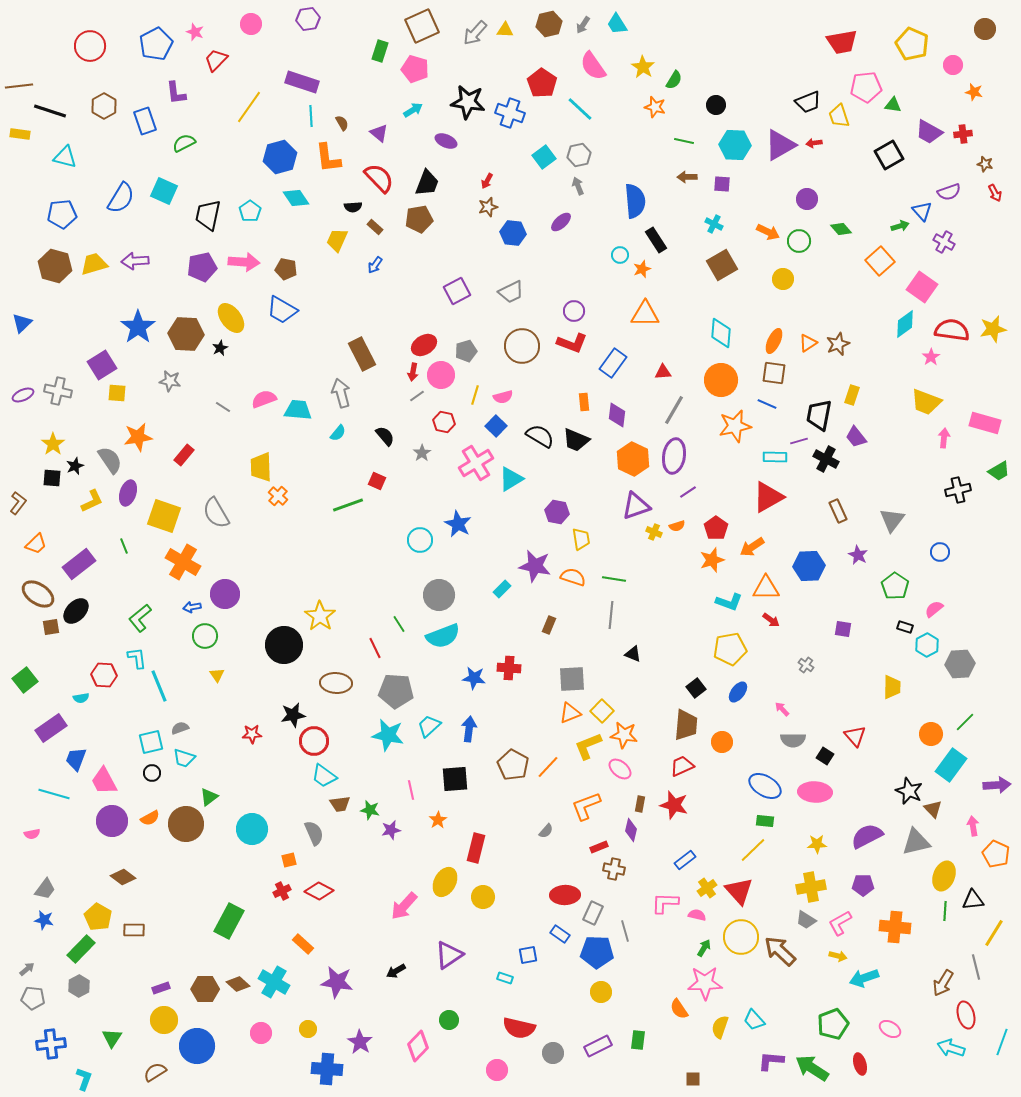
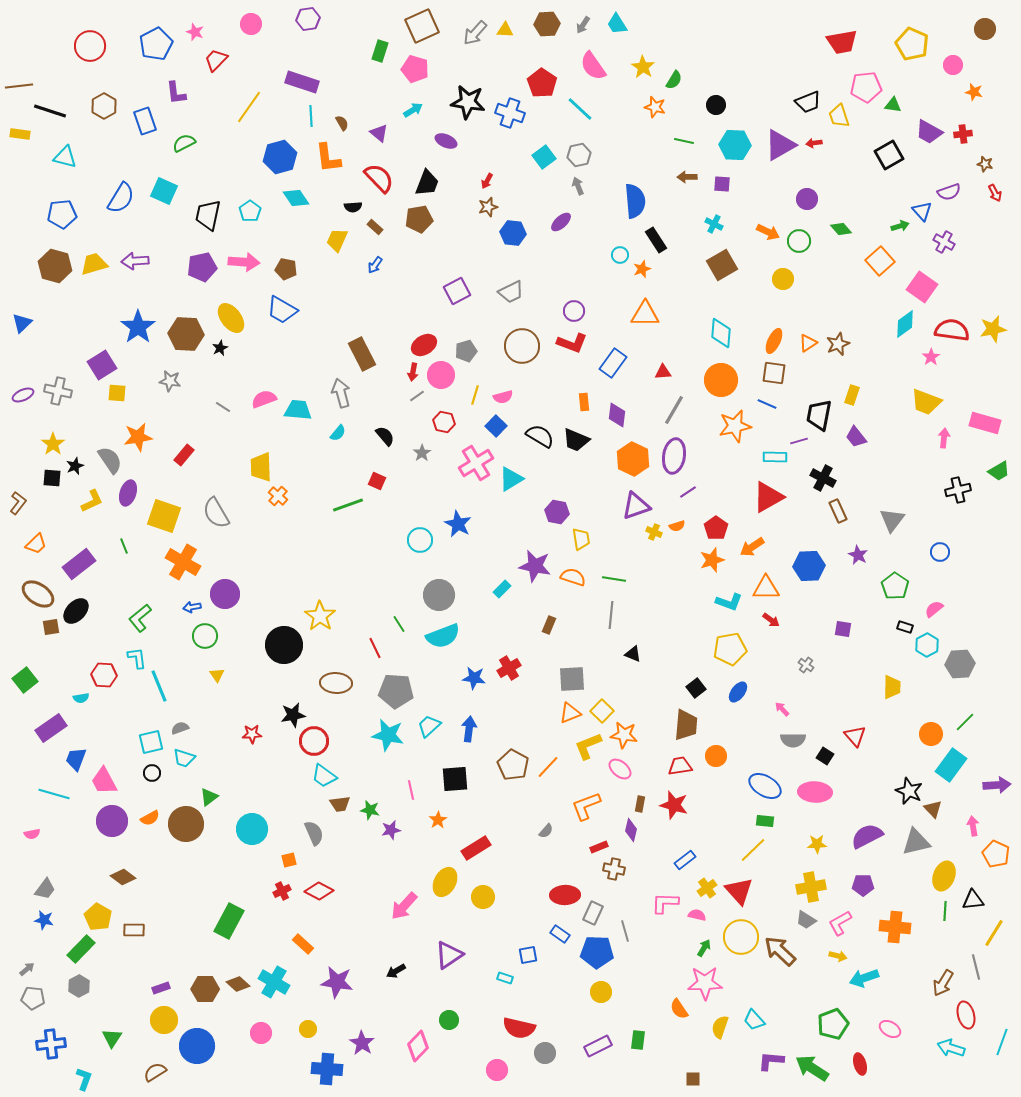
brown hexagon at (549, 24): moved 2 px left; rotated 10 degrees clockwise
black cross at (826, 459): moved 3 px left, 19 px down
red cross at (509, 668): rotated 35 degrees counterclockwise
orange circle at (722, 742): moved 6 px left, 14 px down
red trapezoid at (682, 766): moved 2 px left; rotated 15 degrees clockwise
red rectangle at (476, 848): rotated 44 degrees clockwise
purple star at (360, 1042): moved 2 px right, 1 px down
gray circle at (553, 1053): moved 8 px left
